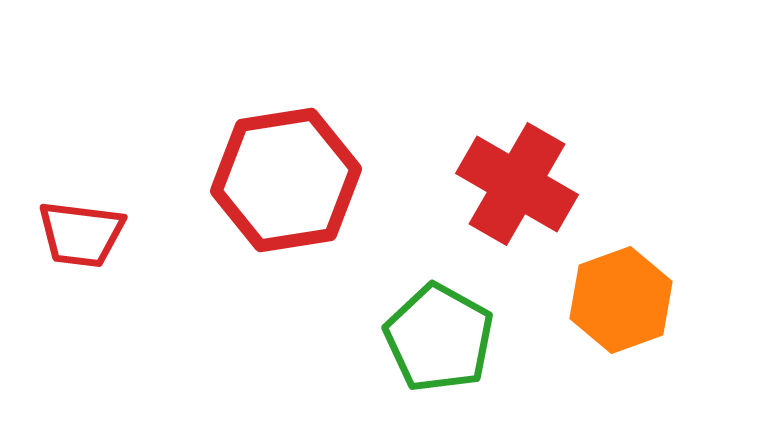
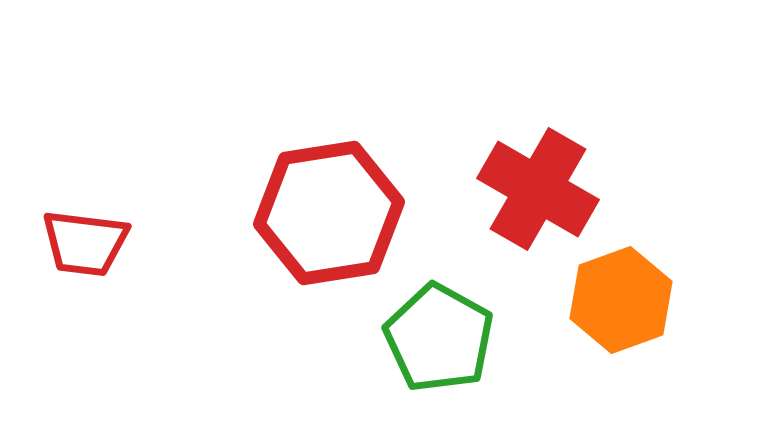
red hexagon: moved 43 px right, 33 px down
red cross: moved 21 px right, 5 px down
red trapezoid: moved 4 px right, 9 px down
